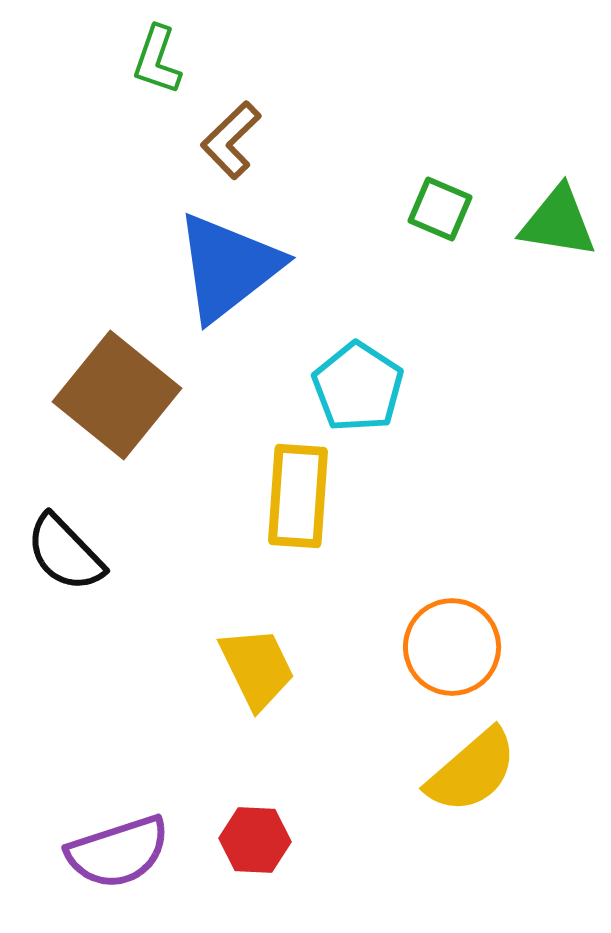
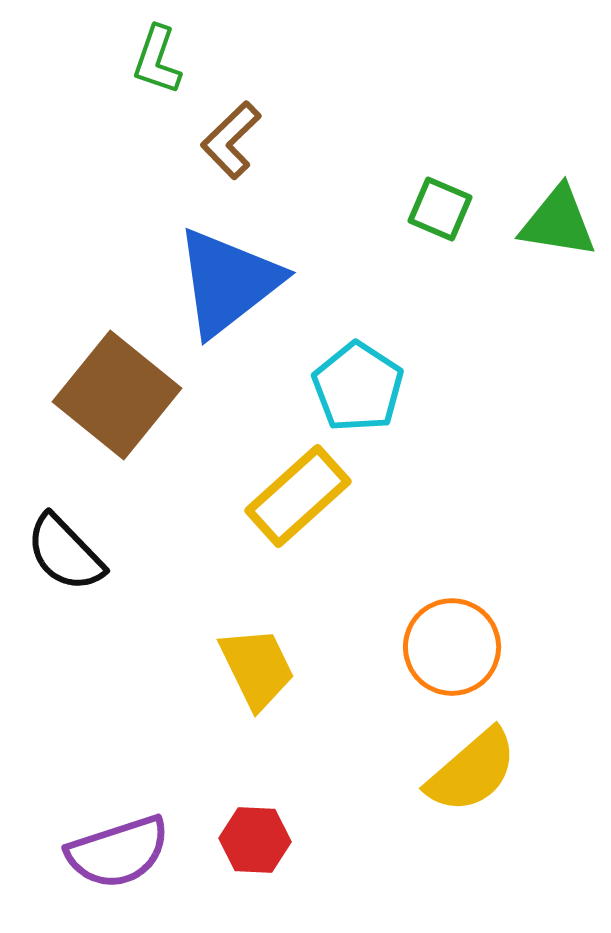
blue triangle: moved 15 px down
yellow rectangle: rotated 44 degrees clockwise
